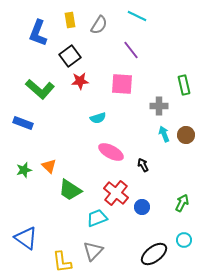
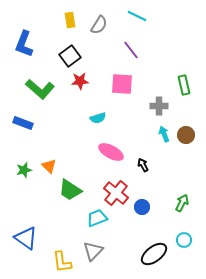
blue L-shape: moved 14 px left, 11 px down
